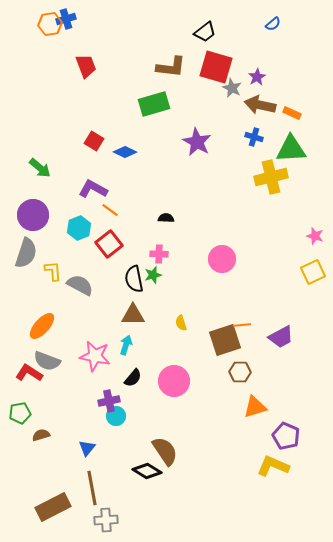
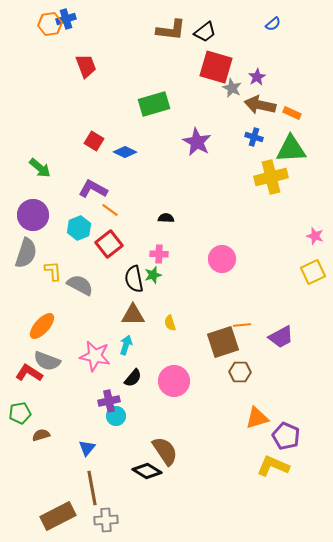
brown L-shape at (171, 67): moved 37 px up
yellow semicircle at (181, 323): moved 11 px left
brown square at (225, 340): moved 2 px left, 2 px down
orange triangle at (255, 407): moved 2 px right, 11 px down
brown rectangle at (53, 507): moved 5 px right, 9 px down
